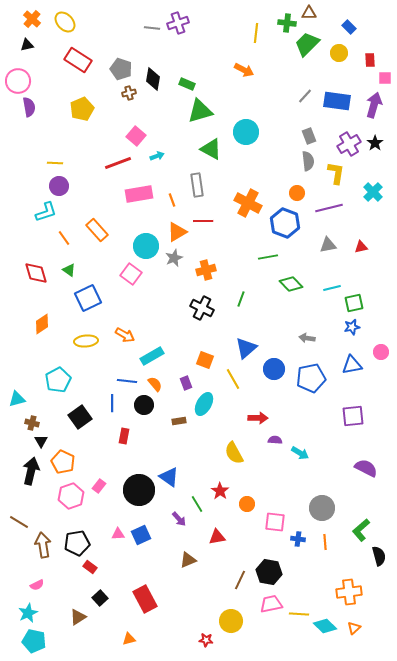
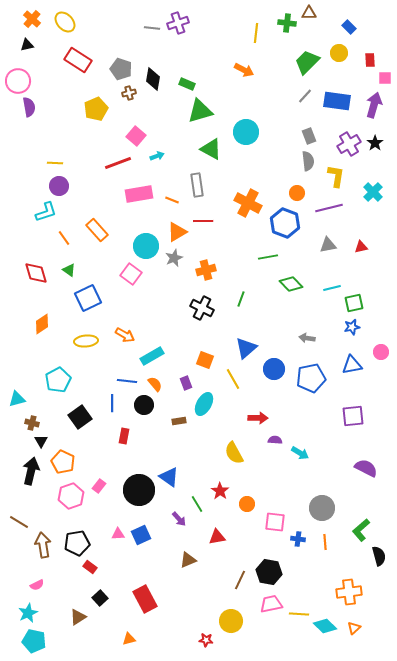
green trapezoid at (307, 44): moved 18 px down
yellow pentagon at (82, 109): moved 14 px right
yellow L-shape at (336, 173): moved 3 px down
orange line at (172, 200): rotated 48 degrees counterclockwise
